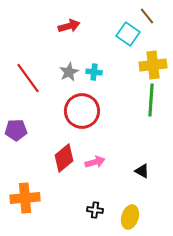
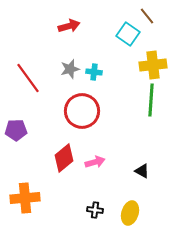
gray star: moved 1 px right, 3 px up; rotated 12 degrees clockwise
yellow ellipse: moved 4 px up
